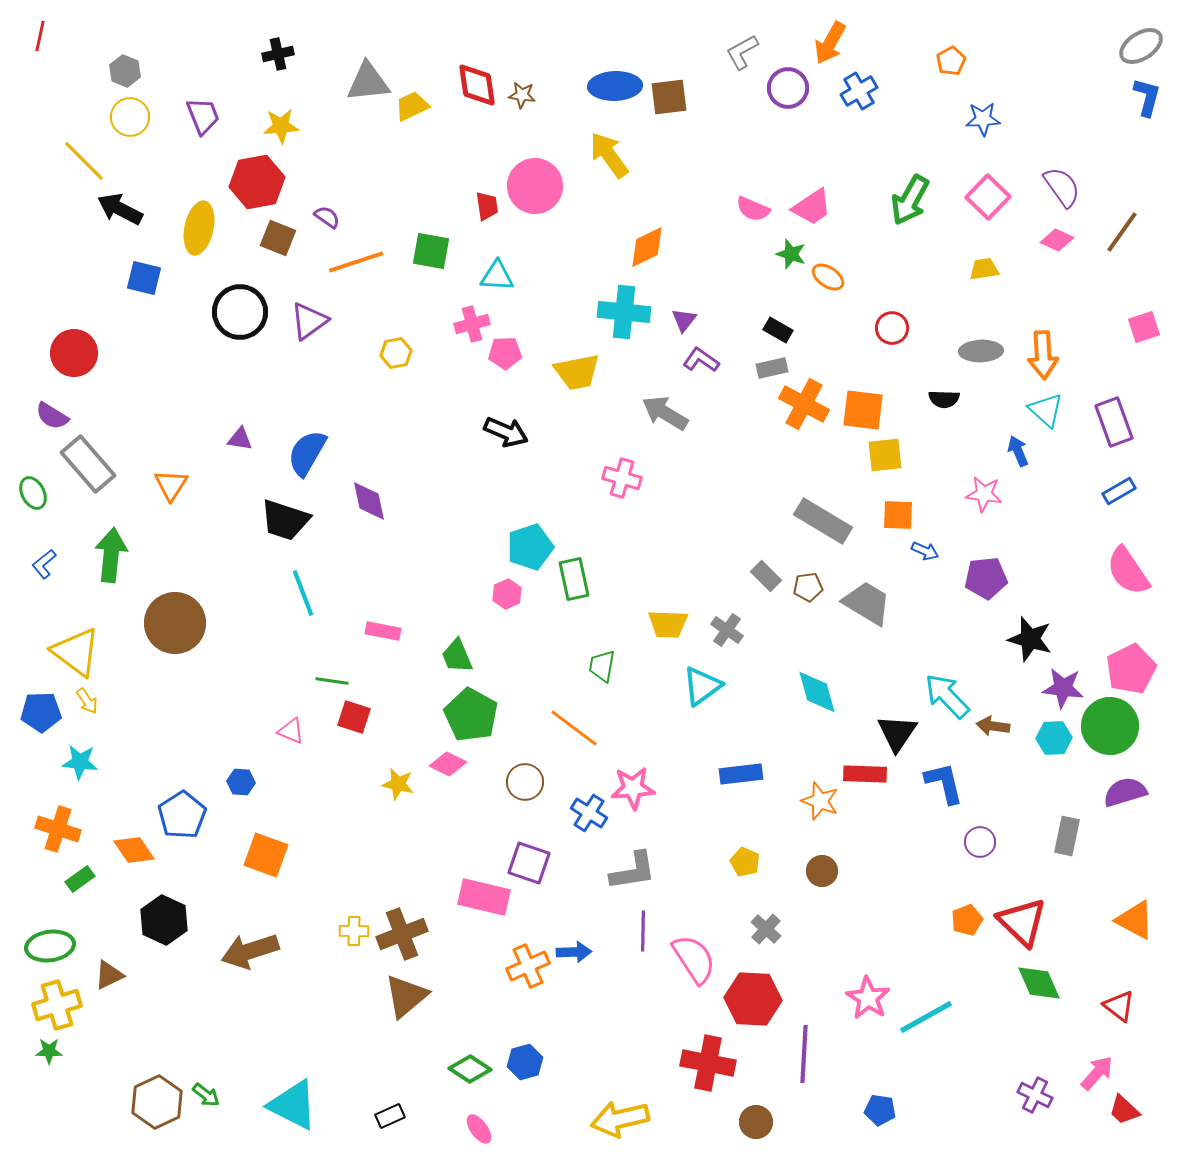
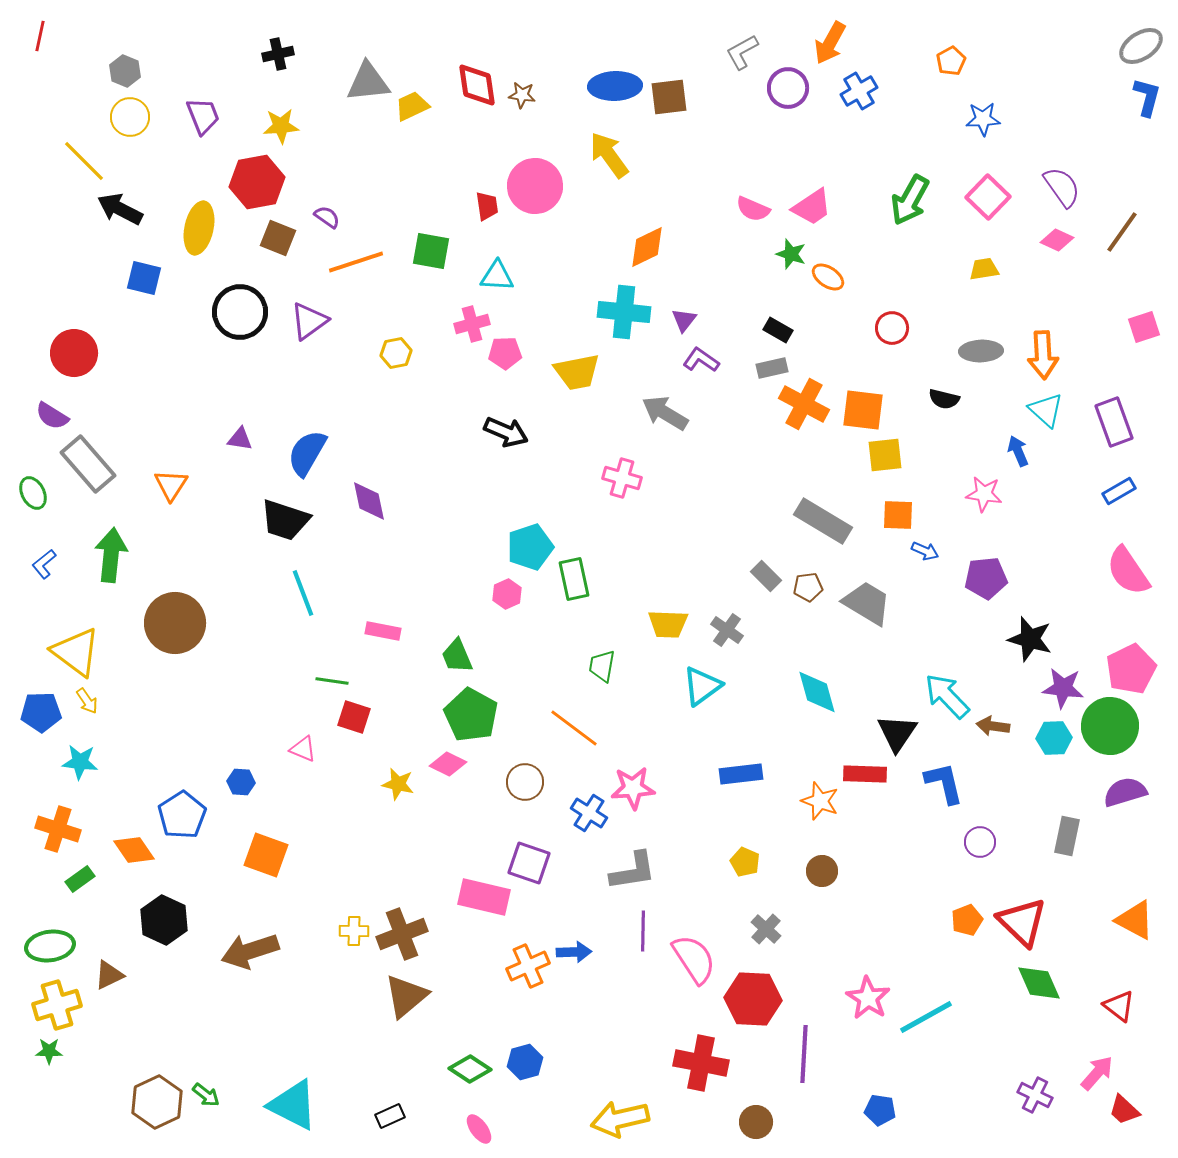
black semicircle at (944, 399): rotated 12 degrees clockwise
pink triangle at (291, 731): moved 12 px right, 18 px down
red cross at (708, 1063): moved 7 px left
